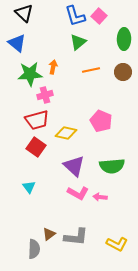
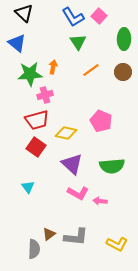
blue L-shape: moved 2 px left, 1 px down; rotated 15 degrees counterclockwise
green triangle: rotated 24 degrees counterclockwise
orange line: rotated 24 degrees counterclockwise
purple triangle: moved 2 px left, 2 px up
cyan triangle: moved 1 px left
pink arrow: moved 4 px down
